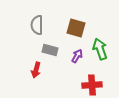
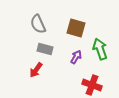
gray semicircle: moved 1 px right, 1 px up; rotated 24 degrees counterclockwise
gray rectangle: moved 5 px left, 1 px up
purple arrow: moved 1 px left, 1 px down
red arrow: rotated 21 degrees clockwise
red cross: rotated 24 degrees clockwise
